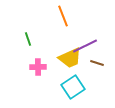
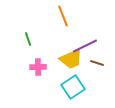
yellow trapezoid: moved 1 px right, 1 px down
